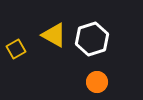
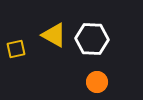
white hexagon: rotated 20 degrees clockwise
yellow square: rotated 18 degrees clockwise
